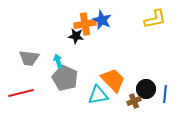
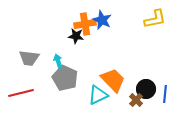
cyan triangle: rotated 15 degrees counterclockwise
brown cross: moved 2 px right, 1 px up; rotated 24 degrees counterclockwise
